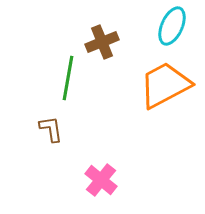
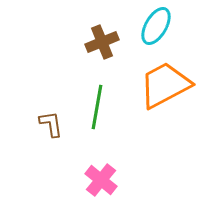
cyan ellipse: moved 16 px left; rotated 6 degrees clockwise
green line: moved 29 px right, 29 px down
brown L-shape: moved 5 px up
